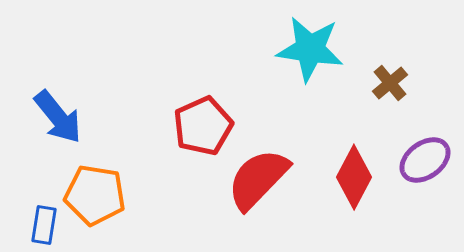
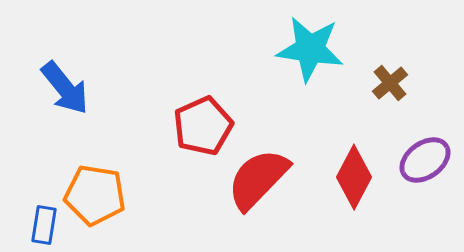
blue arrow: moved 7 px right, 29 px up
